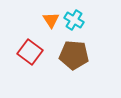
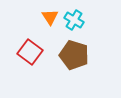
orange triangle: moved 1 px left, 3 px up
brown pentagon: rotated 12 degrees clockwise
